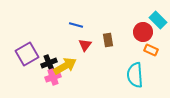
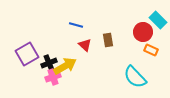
red triangle: rotated 24 degrees counterclockwise
cyan semicircle: moved 2 px down; rotated 40 degrees counterclockwise
